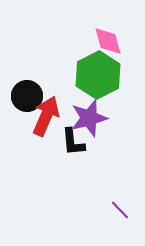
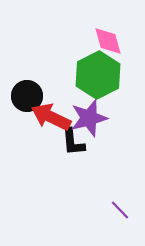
red arrow: moved 5 px right, 1 px down; rotated 87 degrees counterclockwise
